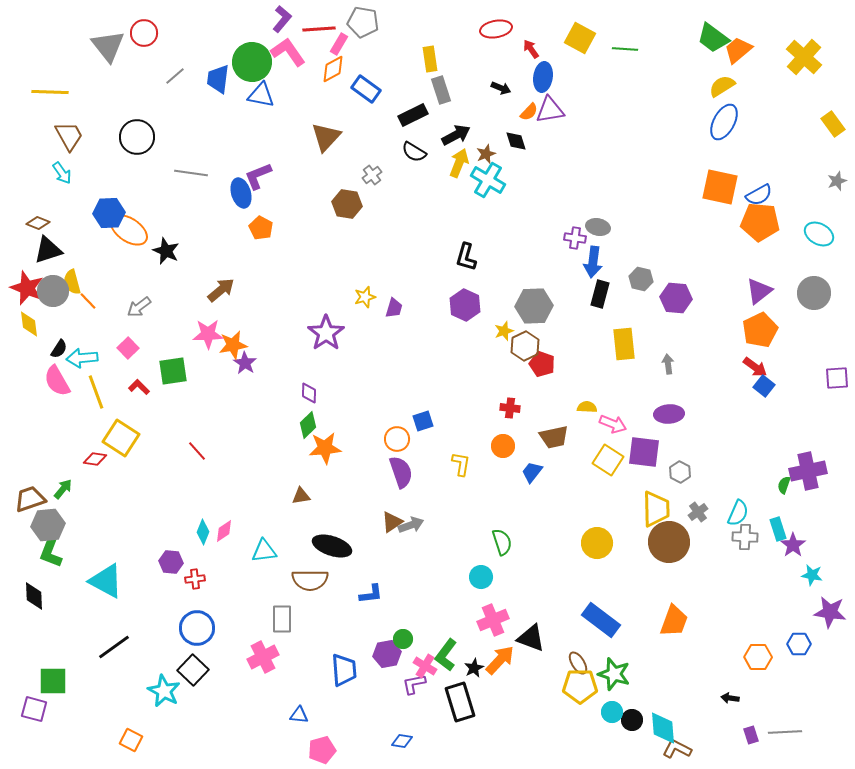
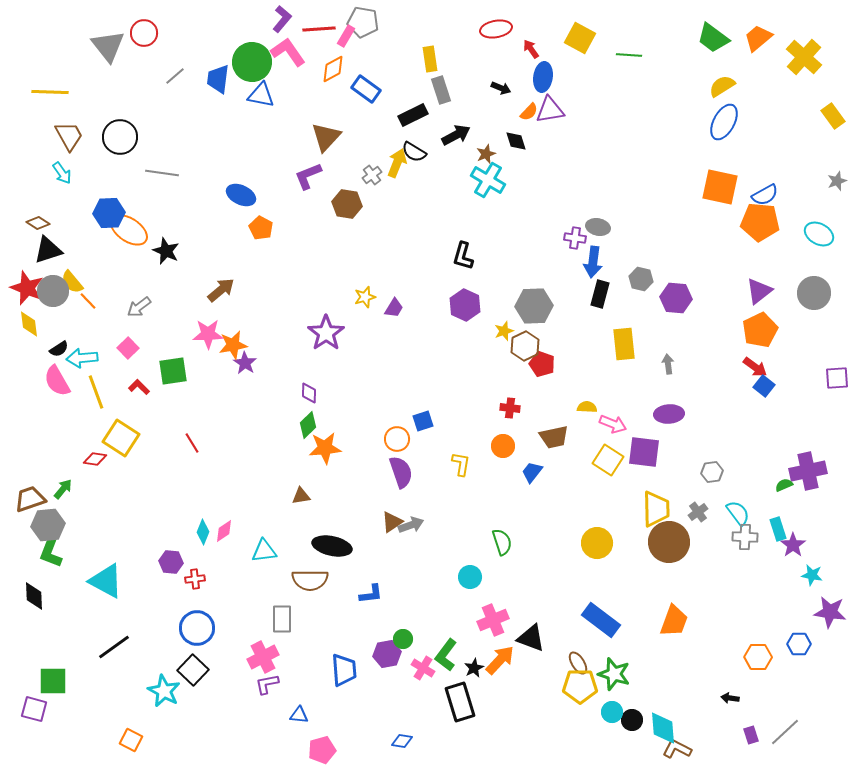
pink rectangle at (339, 44): moved 7 px right, 8 px up
green line at (625, 49): moved 4 px right, 6 px down
orange trapezoid at (738, 50): moved 20 px right, 12 px up
yellow rectangle at (833, 124): moved 8 px up
black circle at (137, 137): moved 17 px left
yellow arrow at (459, 163): moved 62 px left
gray line at (191, 173): moved 29 px left
purple L-shape at (258, 176): moved 50 px right
blue ellipse at (241, 193): moved 2 px down; rotated 48 degrees counterclockwise
blue semicircle at (759, 195): moved 6 px right
brown diamond at (38, 223): rotated 10 degrees clockwise
black L-shape at (466, 257): moved 3 px left, 1 px up
yellow semicircle at (72, 282): rotated 25 degrees counterclockwise
purple trapezoid at (394, 308): rotated 15 degrees clockwise
black semicircle at (59, 349): rotated 24 degrees clockwise
red line at (197, 451): moved 5 px left, 8 px up; rotated 10 degrees clockwise
gray hexagon at (680, 472): moved 32 px right; rotated 25 degrees clockwise
green semicircle at (784, 485): rotated 48 degrees clockwise
cyan semicircle at (738, 513): rotated 60 degrees counterclockwise
black ellipse at (332, 546): rotated 6 degrees counterclockwise
cyan circle at (481, 577): moved 11 px left
pink cross at (425, 666): moved 2 px left, 2 px down
purple L-shape at (414, 684): moved 147 px left
gray line at (785, 732): rotated 40 degrees counterclockwise
